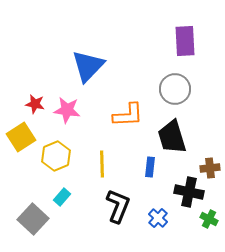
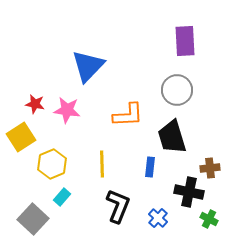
gray circle: moved 2 px right, 1 px down
yellow hexagon: moved 4 px left, 8 px down
